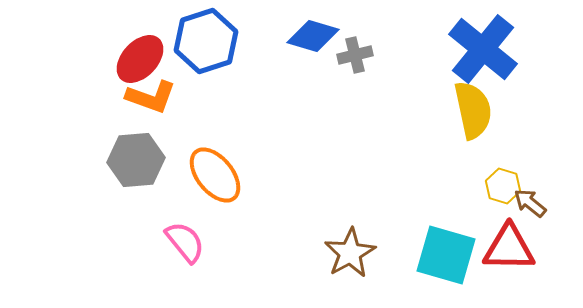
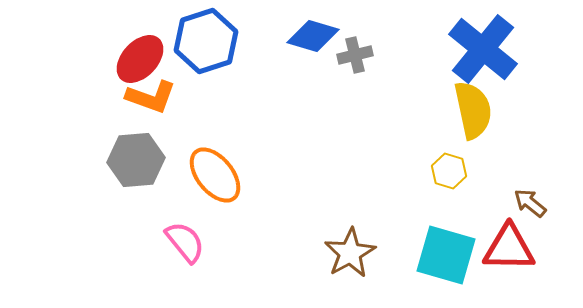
yellow hexagon: moved 54 px left, 15 px up
